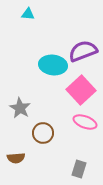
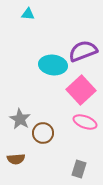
gray star: moved 11 px down
brown semicircle: moved 1 px down
